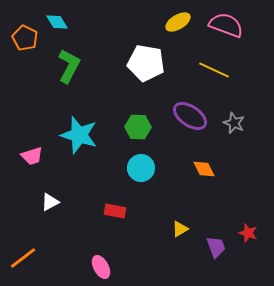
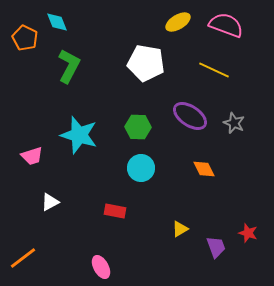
cyan diamond: rotated 10 degrees clockwise
